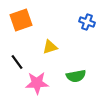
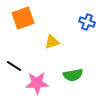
orange square: moved 2 px right, 2 px up
yellow triangle: moved 2 px right, 5 px up
black line: moved 3 px left, 4 px down; rotated 21 degrees counterclockwise
green semicircle: moved 3 px left, 1 px up
